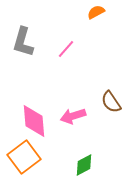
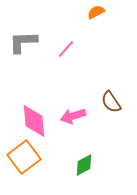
gray L-shape: rotated 72 degrees clockwise
